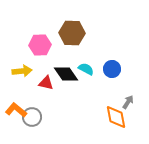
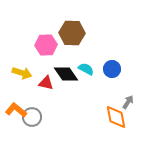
pink hexagon: moved 6 px right
yellow arrow: moved 2 px down; rotated 24 degrees clockwise
